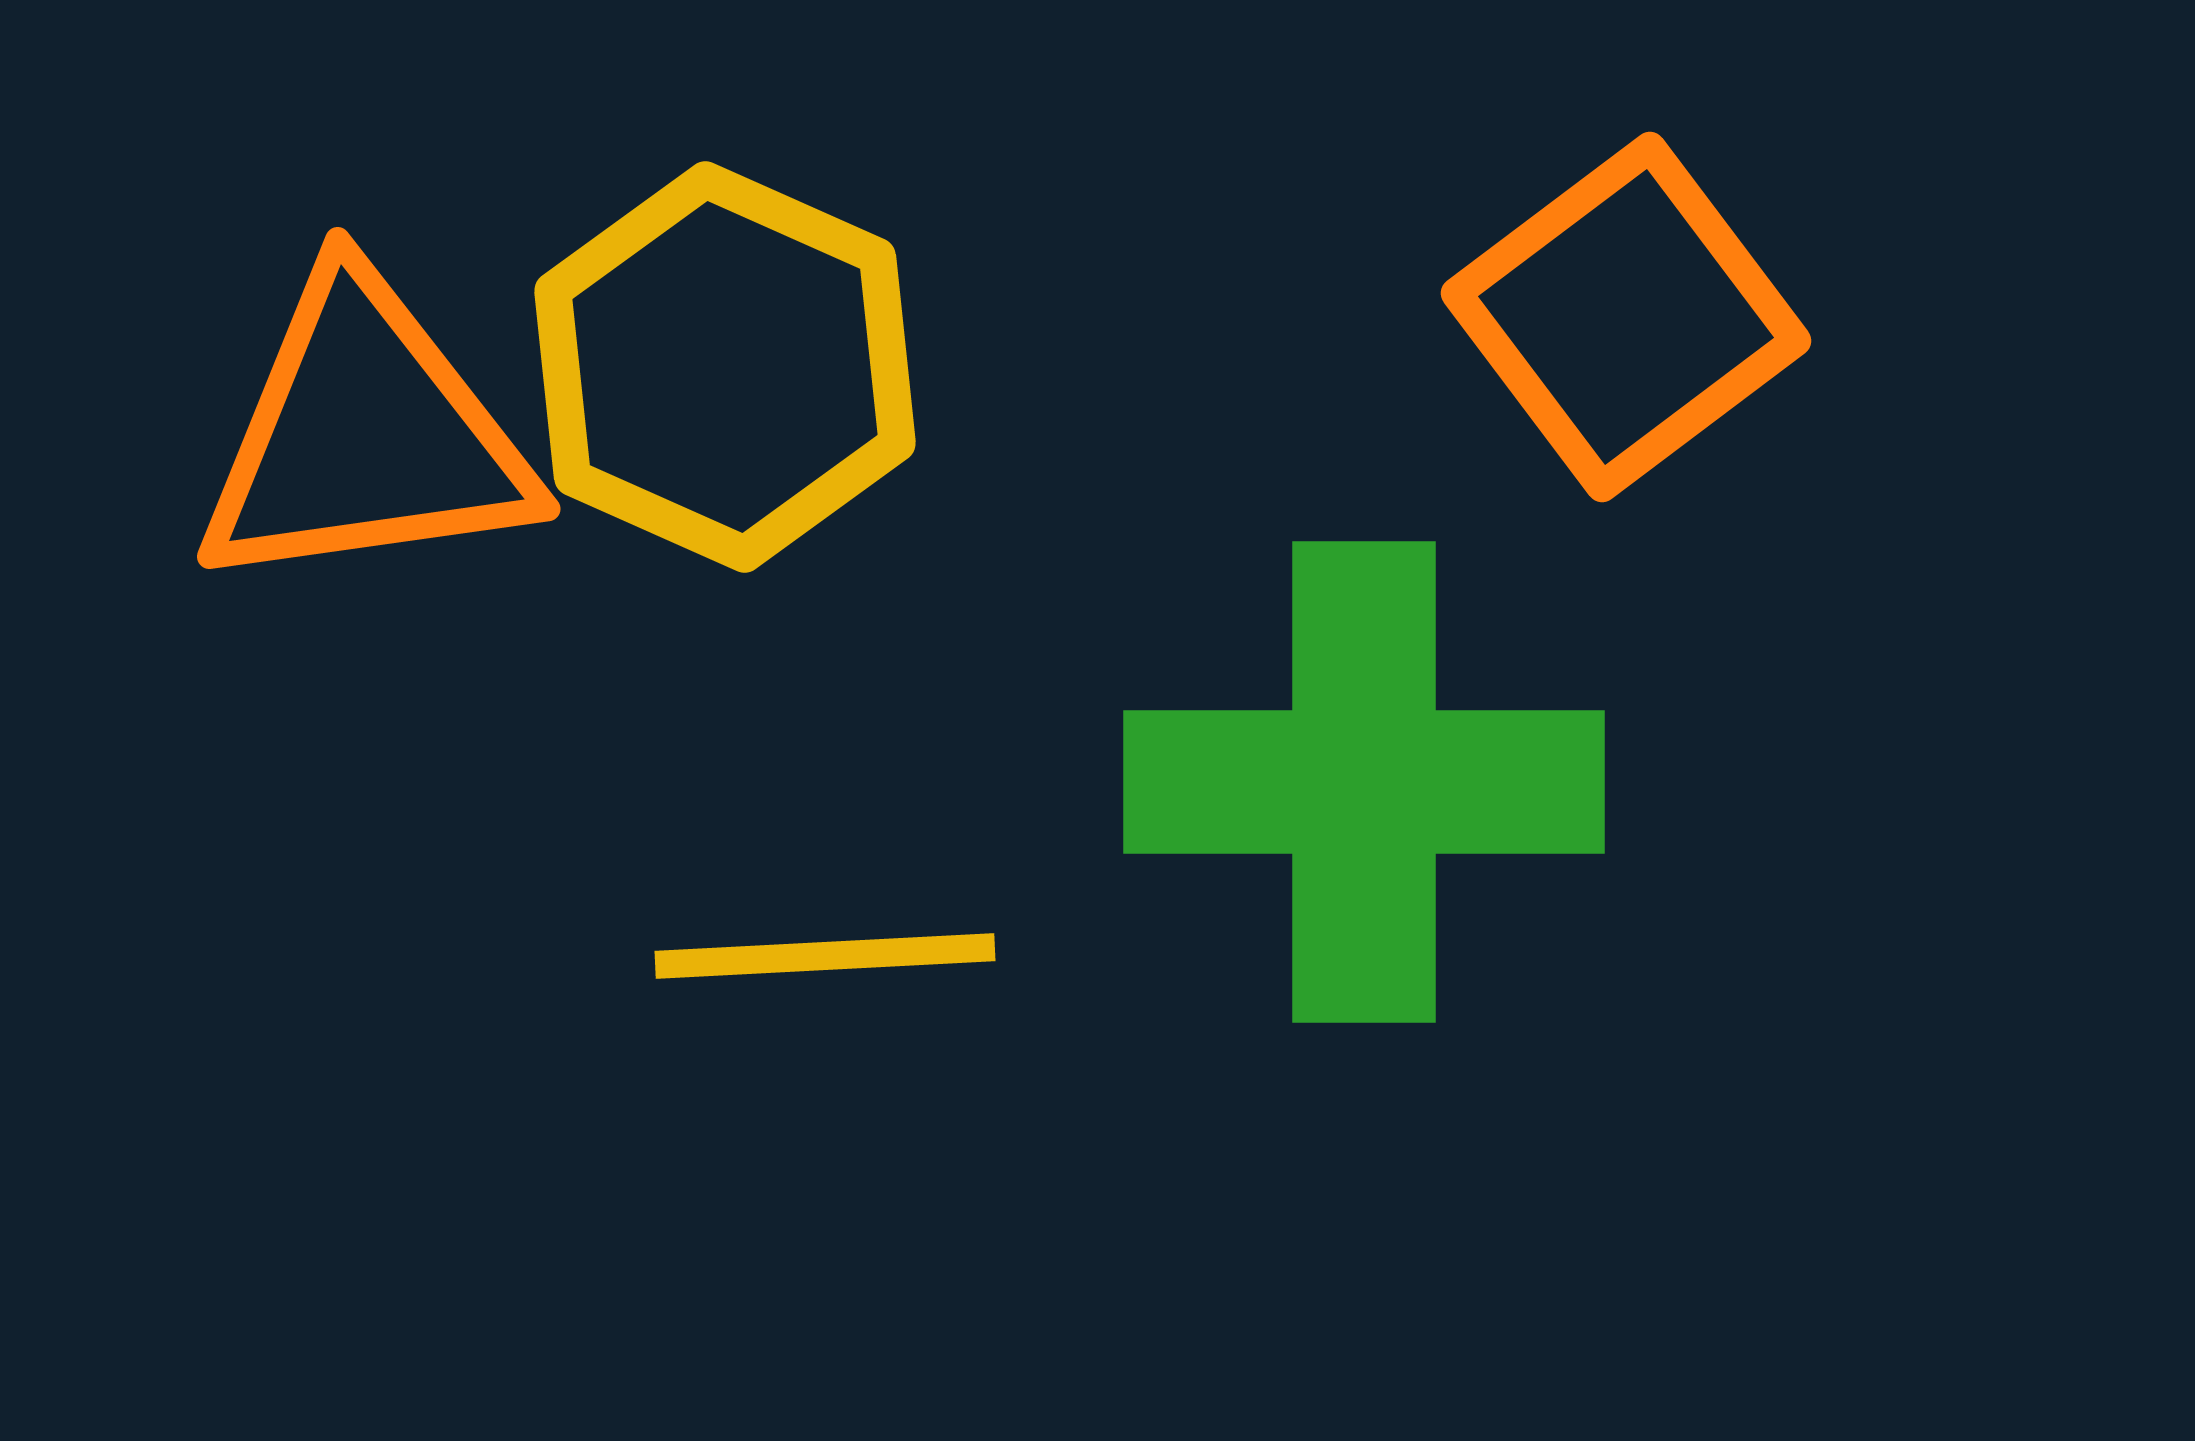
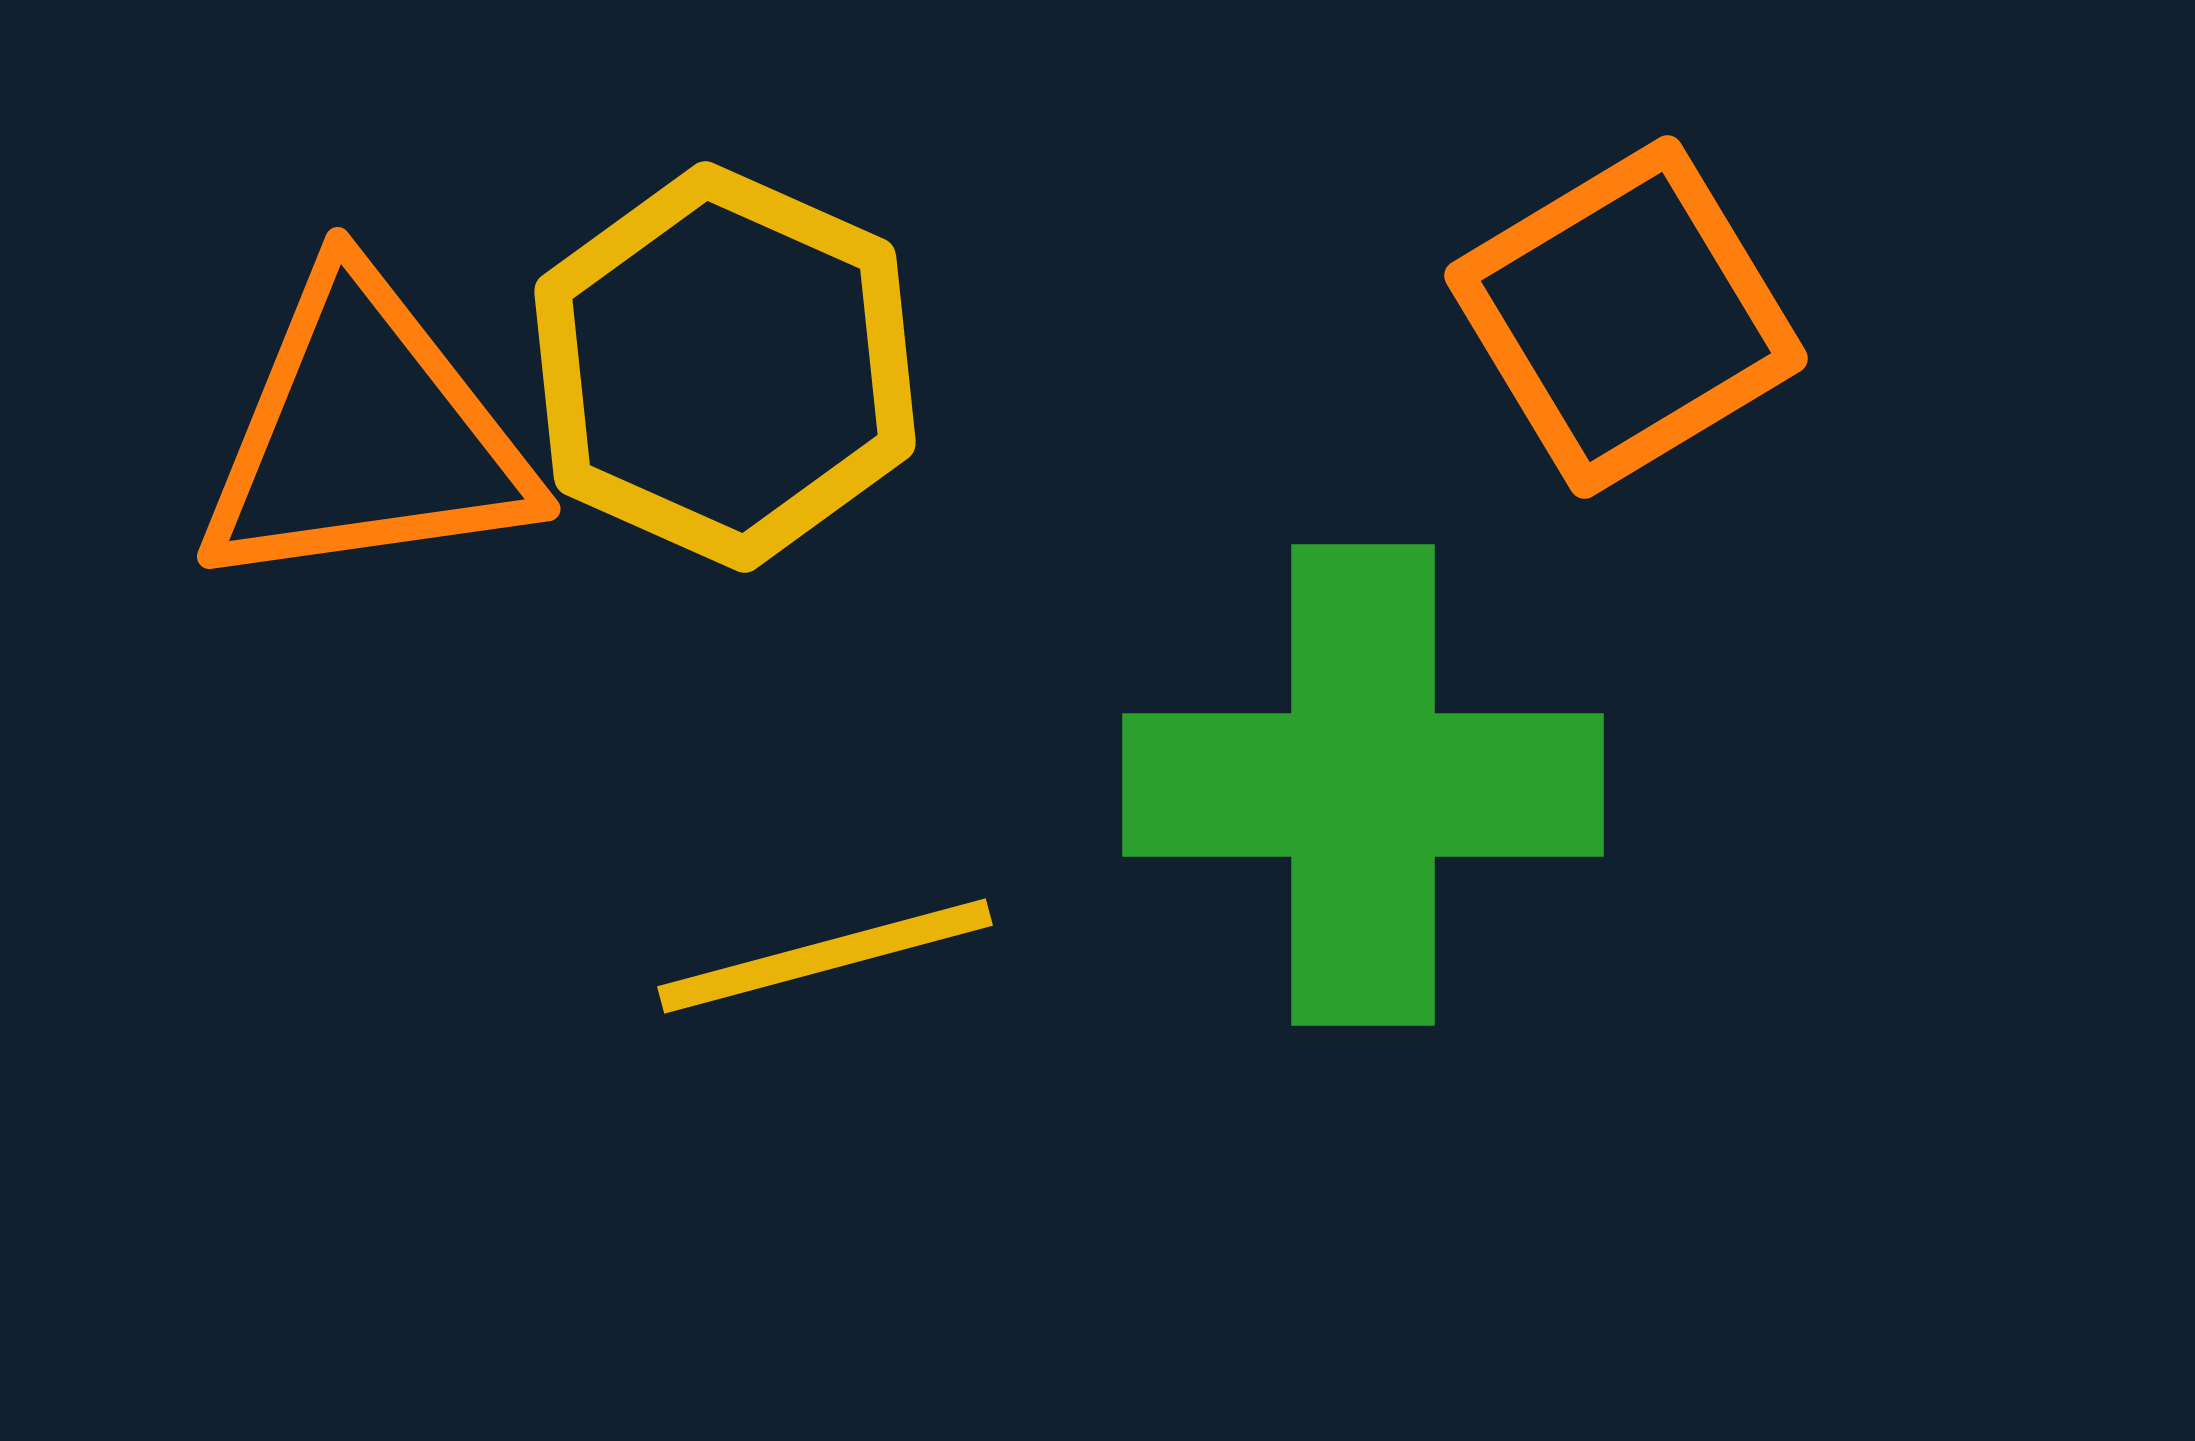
orange square: rotated 6 degrees clockwise
green cross: moved 1 px left, 3 px down
yellow line: rotated 12 degrees counterclockwise
